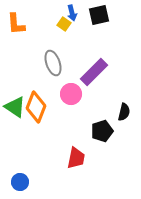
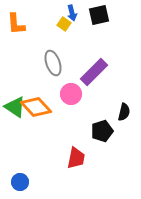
orange diamond: rotated 64 degrees counterclockwise
